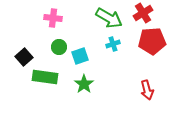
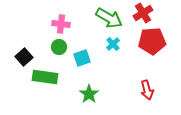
pink cross: moved 8 px right, 6 px down
cyan cross: rotated 24 degrees counterclockwise
cyan square: moved 2 px right, 2 px down
green star: moved 5 px right, 10 px down
